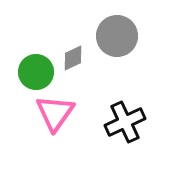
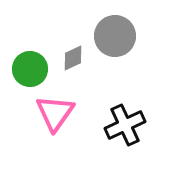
gray circle: moved 2 px left
green circle: moved 6 px left, 3 px up
black cross: moved 3 px down
